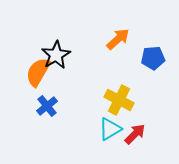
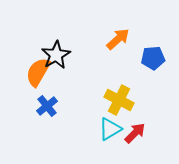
red arrow: moved 1 px up
